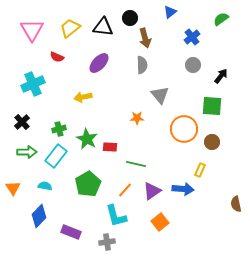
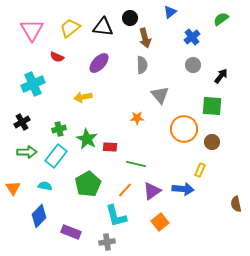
black cross: rotated 14 degrees clockwise
